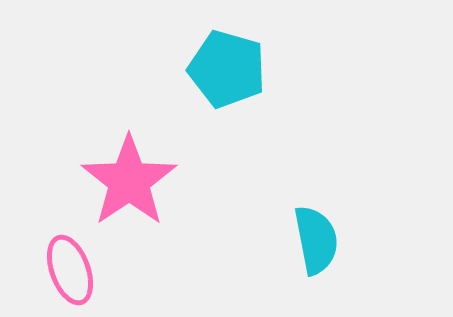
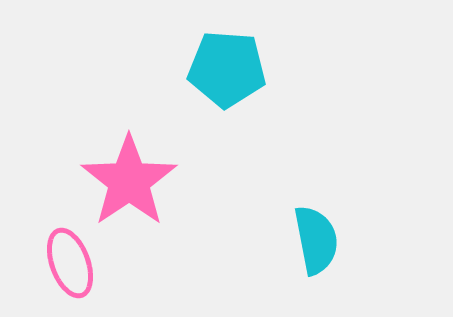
cyan pentagon: rotated 12 degrees counterclockwise
pink ellipse: moved 7 px up
